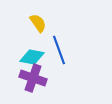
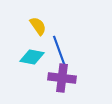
yellow semicircle: moved 3 px down
purple cross: moved 29 px right; rotated 12 degrees counterclockwise
